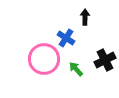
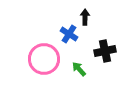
blue cross: moved 3 px right, 4 px up
black cross: moved 9 px up; rotated 15 degrees clockwise
green arrow: moved 3 px right
